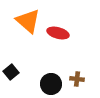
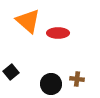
red ellipse: rotated 15 degrees counterclockwise
